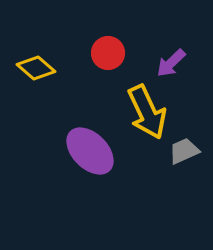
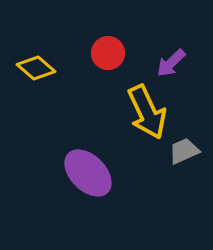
purple ellipse: moved 2 px left, 22 px down
